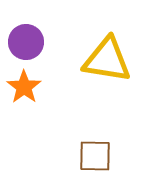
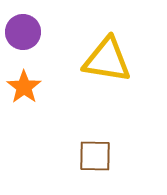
purple circle: moved 3 px left, 10 px up
